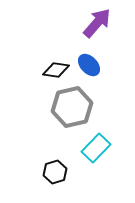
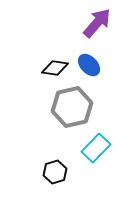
black diamond: moved 1 px left, 2 px up
